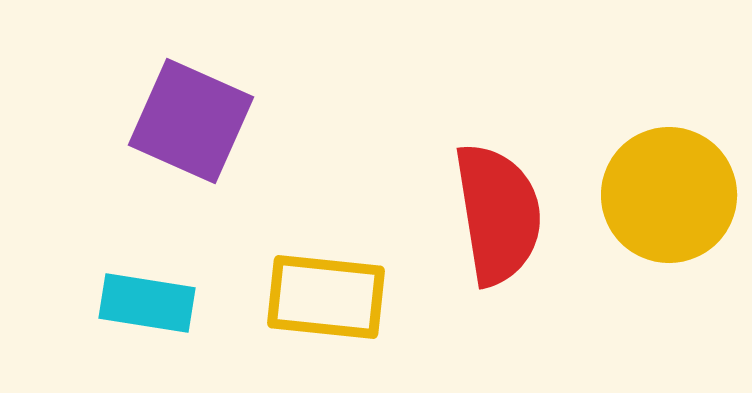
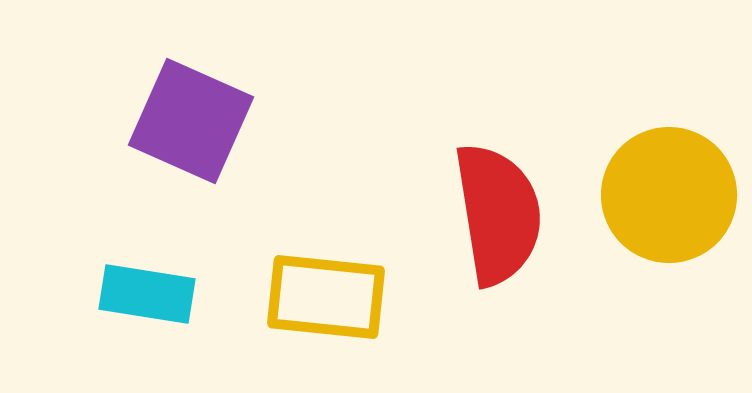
cyan rectangle: moved 9 px up
